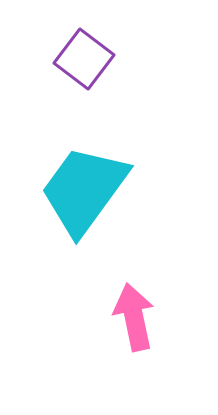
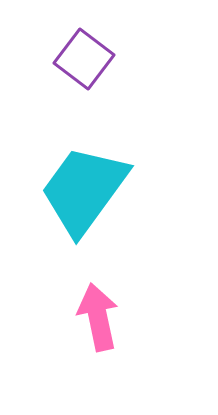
pink arrow: moved 36 px left
